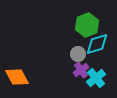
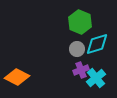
green hexagon: moved 7 px left, 3 px up; rotated 15 degrees counterclockwise
gray circle: moved 1 px left, 5 px up
purple cross: rotated 14 degrees clockwise
orange diamond: rotated 35 degrees counterclockwise
